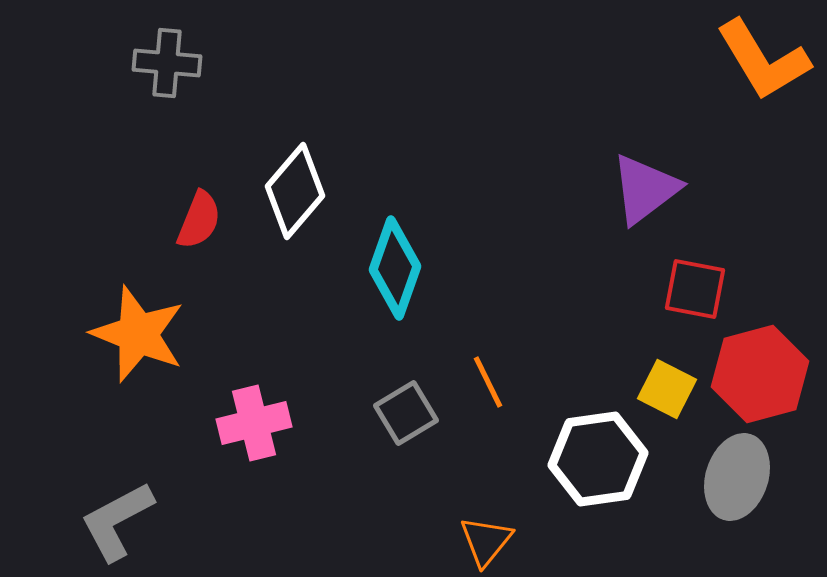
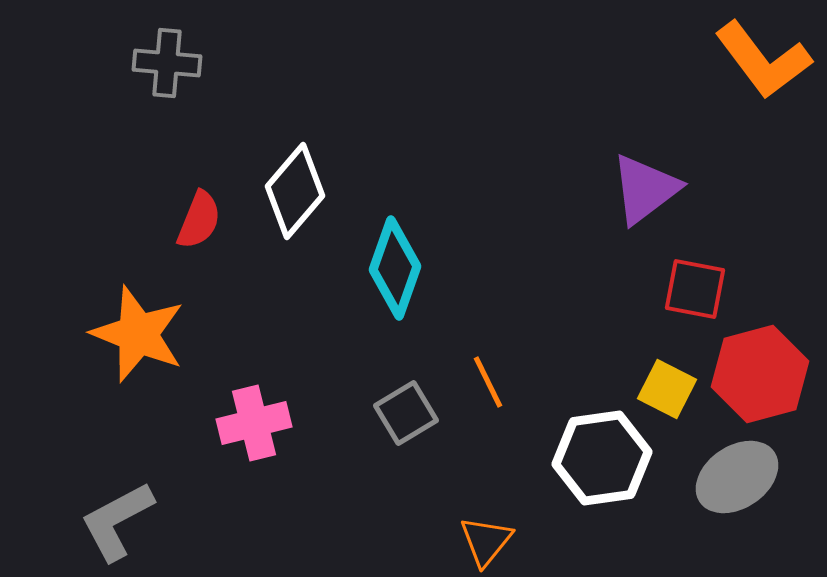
orange L-shape: rotated 6 degrees counterclockwise
white hexagon: moved 4 px right, 1 px up
gray ellipse: rotated 38 degrees clockwise
